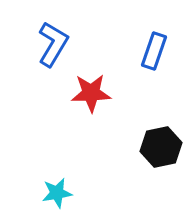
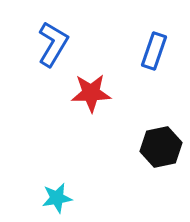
cyan star: moved 5 px down
